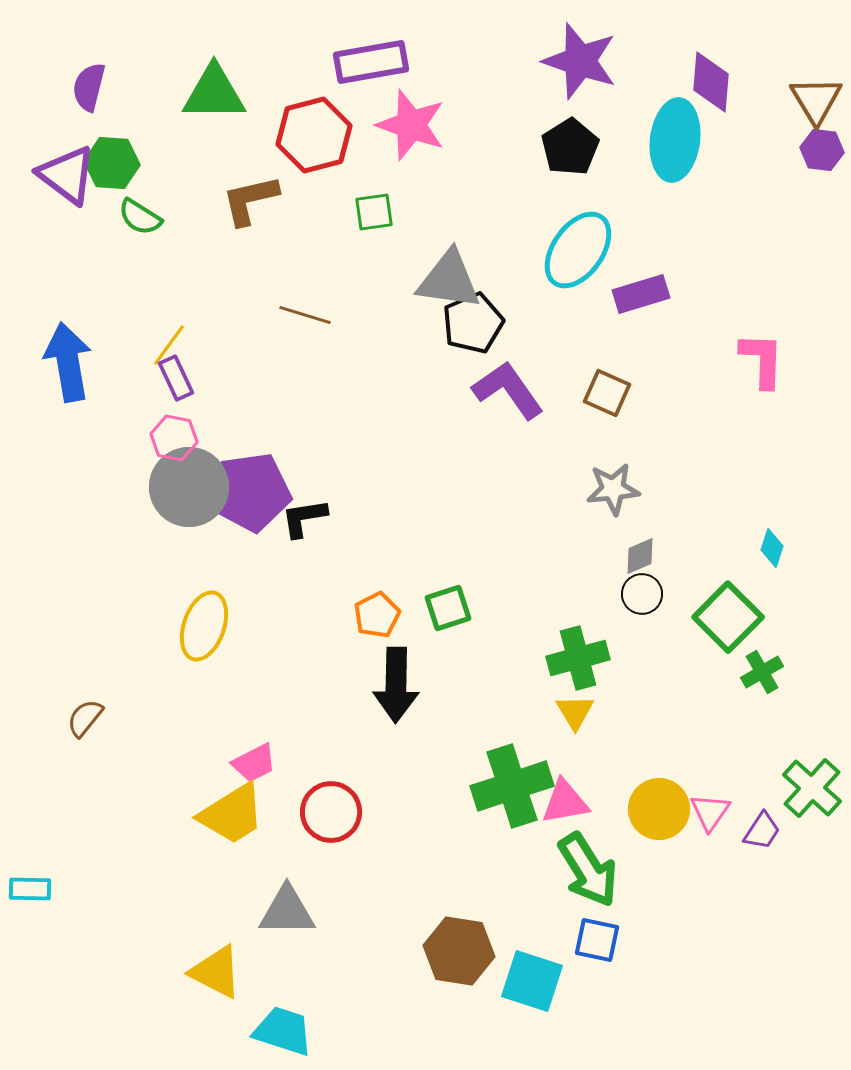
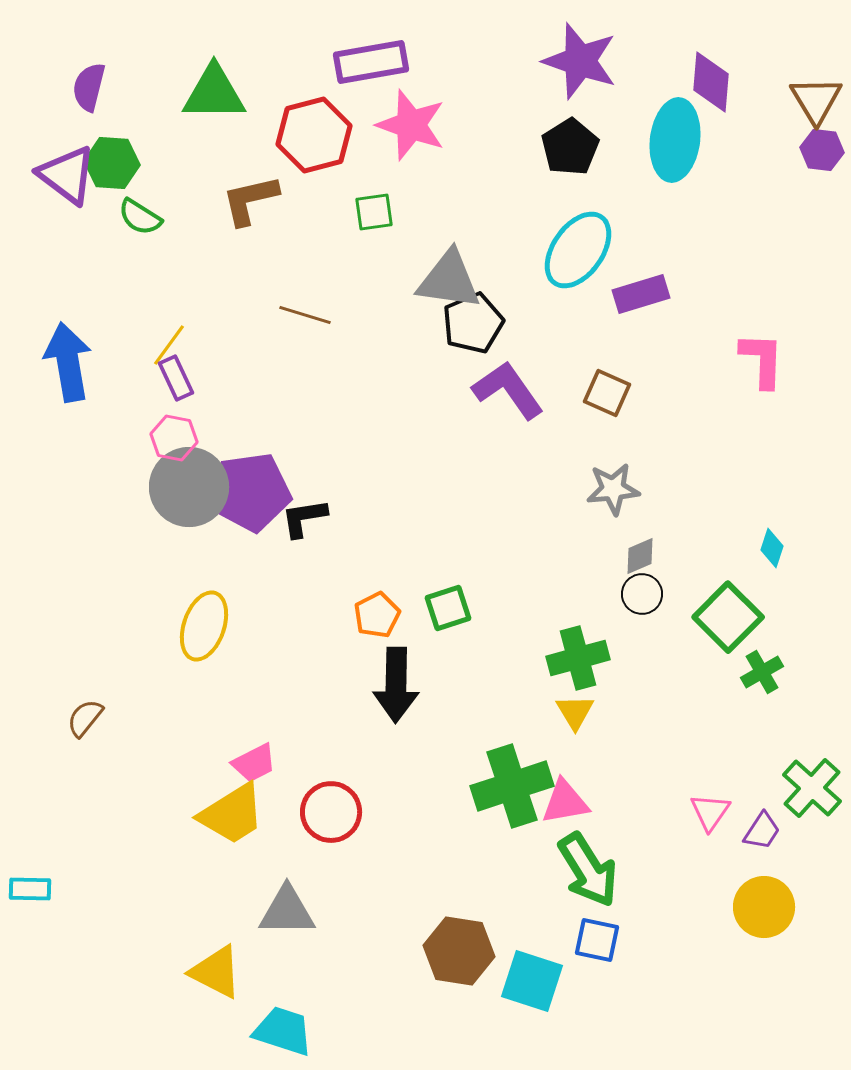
yellow circle at (659, 809): moved 105 px right, 98 px down
